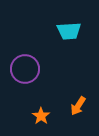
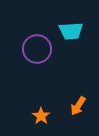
cyan trapezoid: moved 2 px right
purple circle: moved 12 px right, 20 px up
